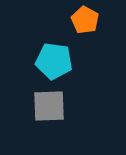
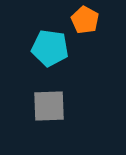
cyan pentagon: moved 4 px left, 13 px up
